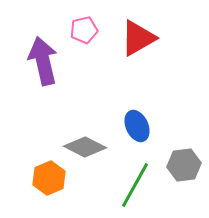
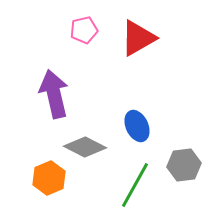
purple arrow: moved 11 px right, 33 px down
